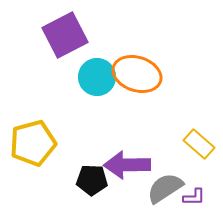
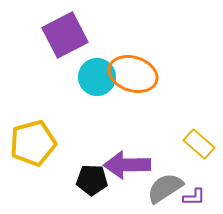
orange ellipse: moved 4 px left
